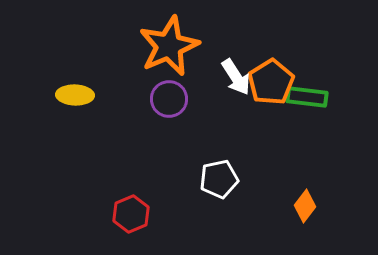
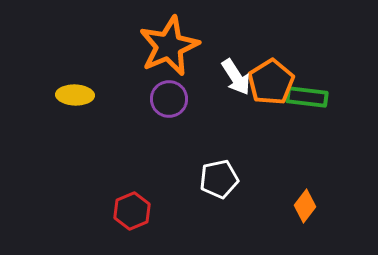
red hexagon: moved 1 px right, 3 px up
